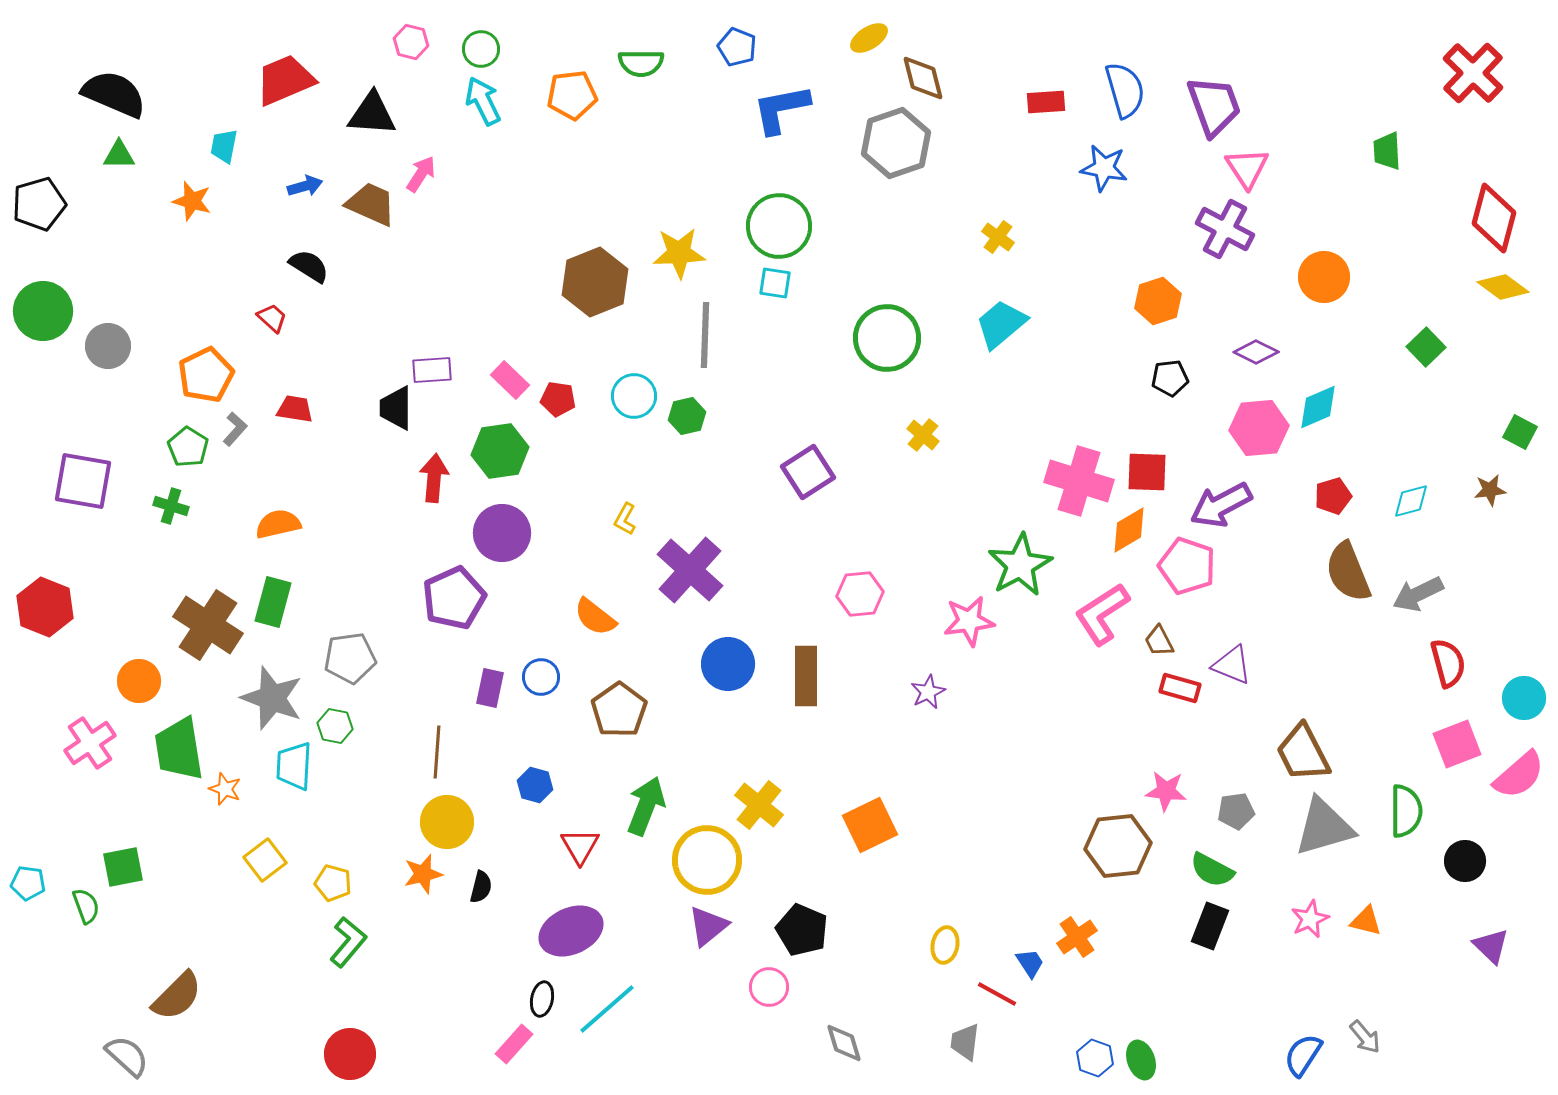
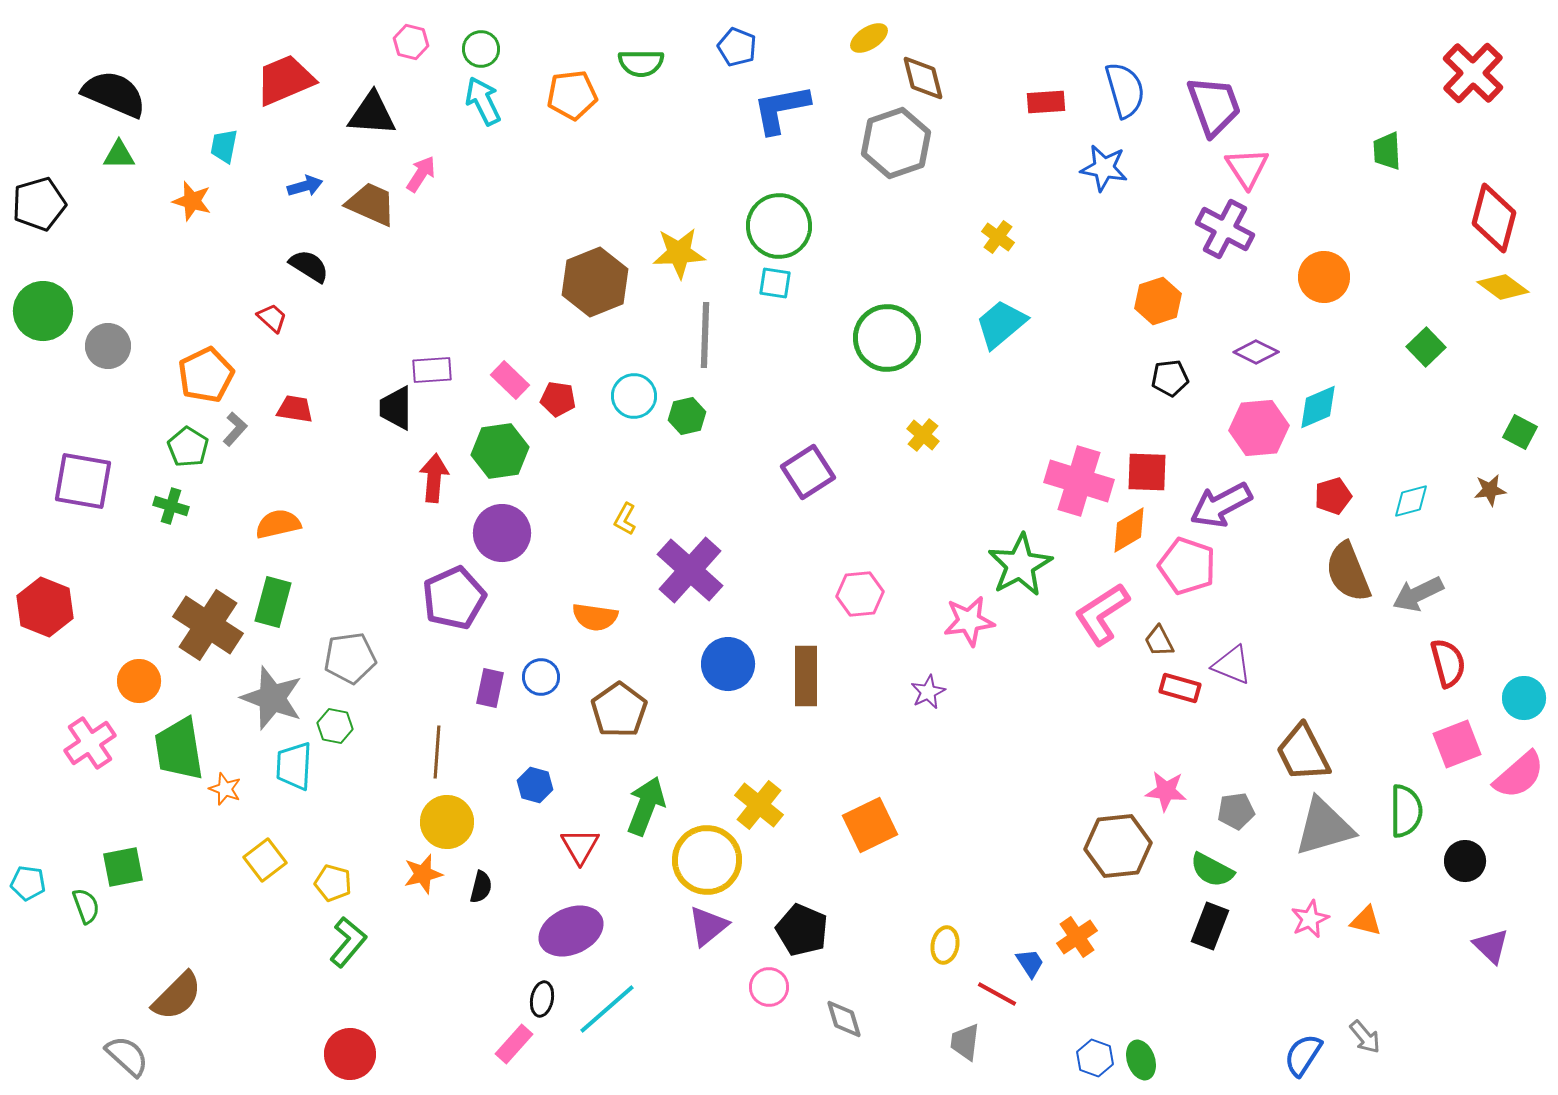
orange semicircle at (595, 617): rotated 30 degrees counterclockwise
gray diamond at (844, 1043): moved 24 px up
